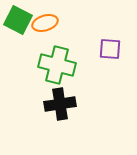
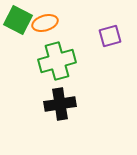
purple square: moved 13 px up; rotated 20 degrees counterclockwise
green cross: moved 4 px up; rotated 30 degrees counterclockwise
